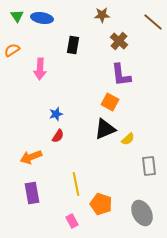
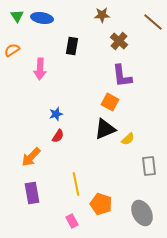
black rectangle: moved 1 px left, 1 px down
purple L-shape: moved 1 px right, 1 px down
orange arrow: rotated 25 degrees counterclockwise
